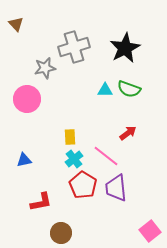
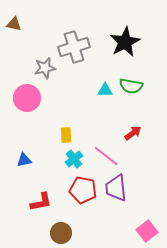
brown triangle: moved 2 px left; rotated 35 degrees counterclockwise
black star: moved 6 px up
green semicircle: moved 2 px right, 3 px up; rotated 10 degrees counterclockwise
pink circle: moved 1 px up
red arrow: moved 5 px right
yellow rectangle: moved 4 px left, 2 px up
red pentagon: moved 5 px down; rotated 20 degrees counterclockwise
pink square: moved 3 px left
